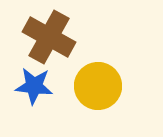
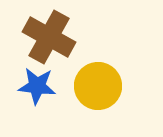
blue star: moved 3 px right
